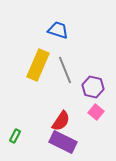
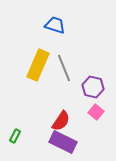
blue trapezoid: moved 3 px left, 5 px up
gray line: moved 1 px left, 2 px up
